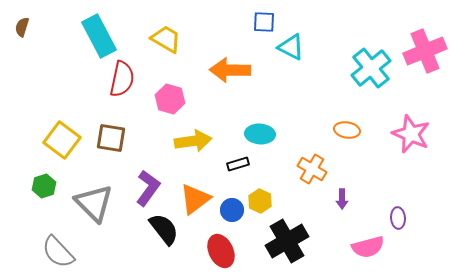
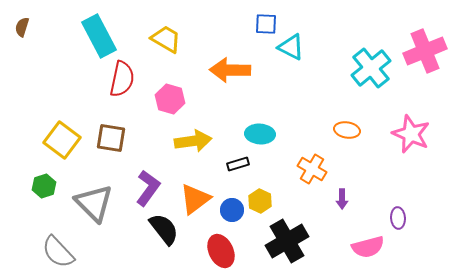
blue square: moved 2 px right, 2 px down
